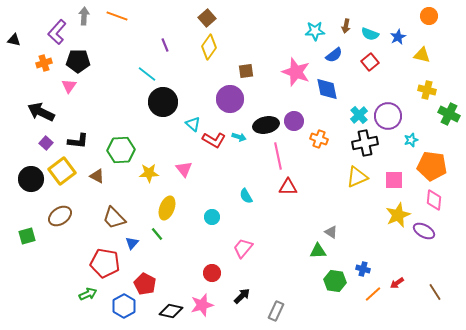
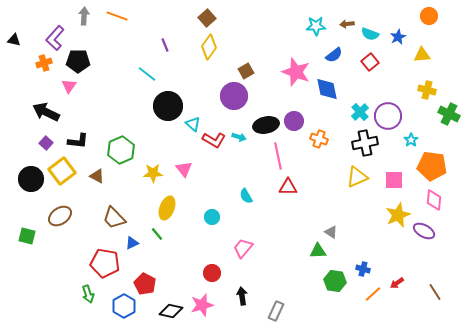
brown arrow at (346, 26): moved 1 px right, 2 px up; rotated 72 degrees clockwise
cyan star at (315, 31): moved 1 px right, 5 px up
purple L-shape at (57, 32): moved 2 px left, 6 px down
yellow triangle at (422, 55): rotated 18 degrees counterclockwise
brown square at (246, 71): rotated 21 degrees counterclockwise
purple circle at (230, 99): moved 4 px right, 3 px up
black circle at (163, 102): moved 5 px right, 4 px down
black arrow at (41, 112): moved 5 px right
cyan cross at (359, 115): moved 1 px right, 3 px up
cyan star at (411, 140): rotated 16 degrees counterclockwise
green hexagon at (121, 150): rotated 20 degrees counterclockwise
yellow star at (149, 173): moved 4 px right
green square at (27, 236): rotated 30 degrees clockwise
blue triangle at (132, 243): rotated 24 degrees clockwise
green arrow at (88, 294): rotated 96 degrees clockwise
black arrow at (242, 296): rotated 54 degrees counterclockwise
